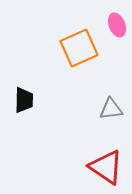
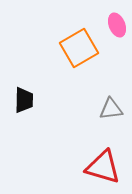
orange square: rotated 6 degrees counterclockwise
red triangle: moved 3 px left; rotated 18 degrees counterclockwise
